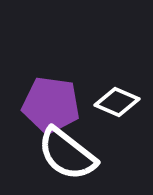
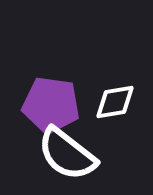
white diamond: moved 2 px left; rotated 33 degrees counterclockwise
